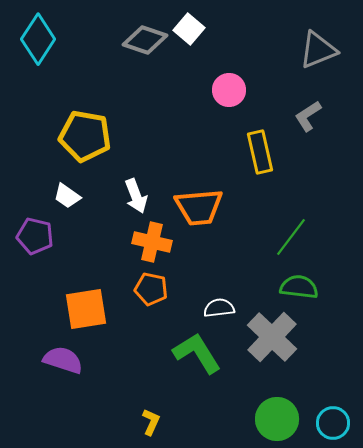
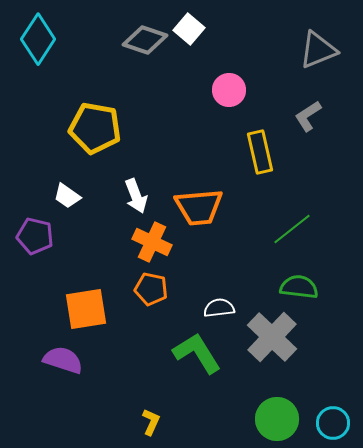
yellow pentagon: moved 10 px right, 8 px up
green line: moved 1 px right, 8 px up; rotated 15 degrees clockwise
orange cross: rotated 12 degrees clockwise
